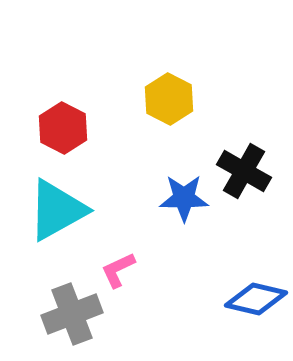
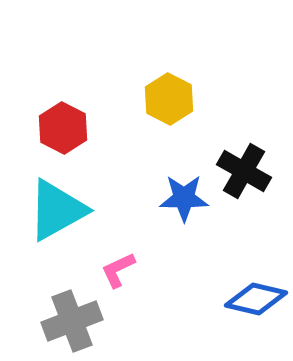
gray cross: moved 7 px down
